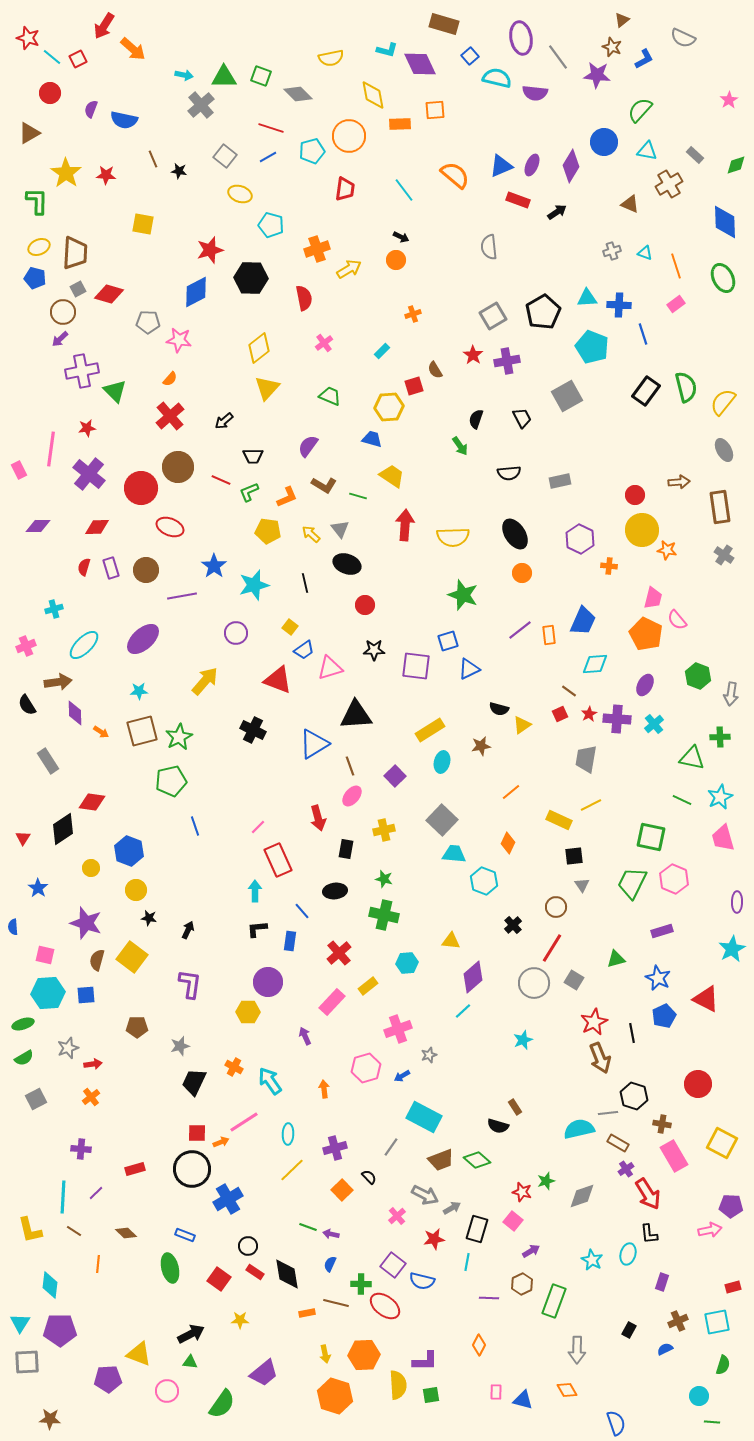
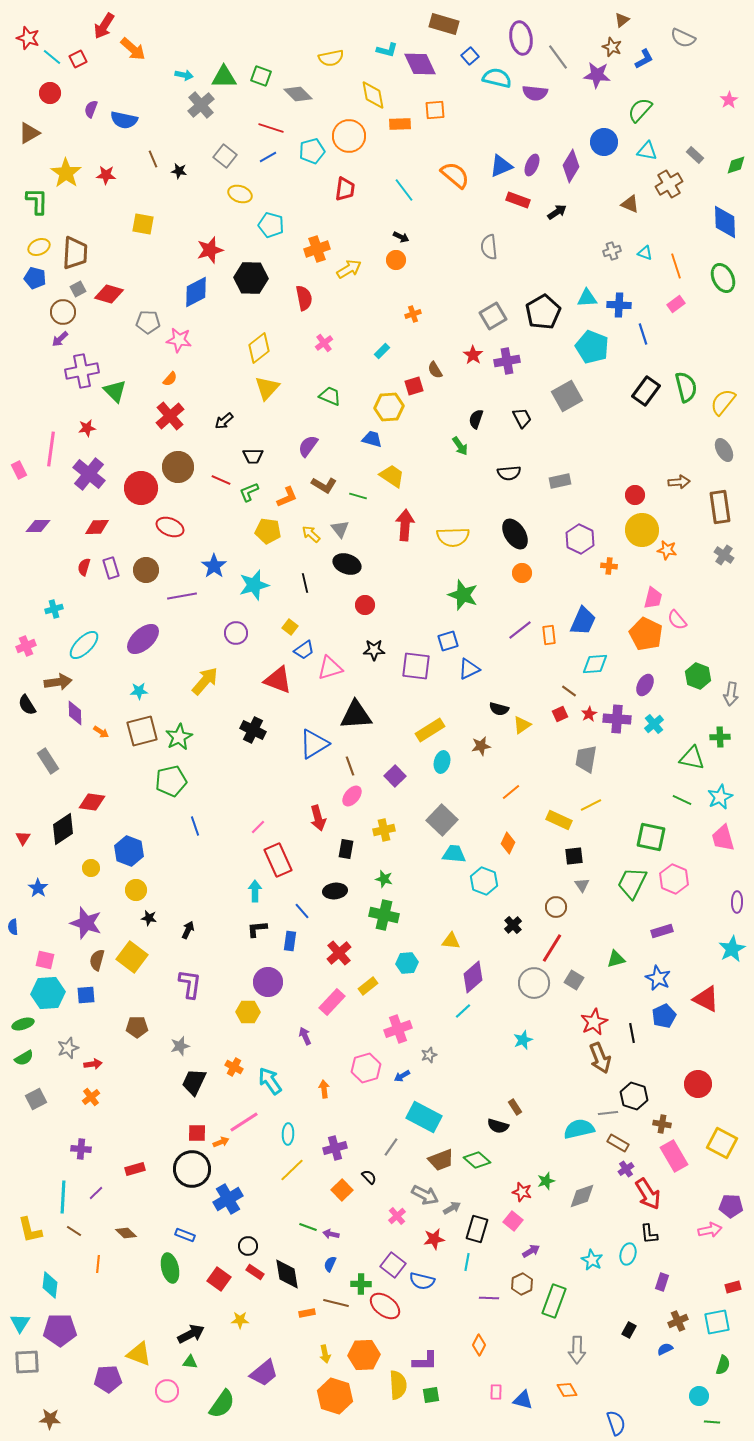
pink square at (45, 955): moved 5 px down
